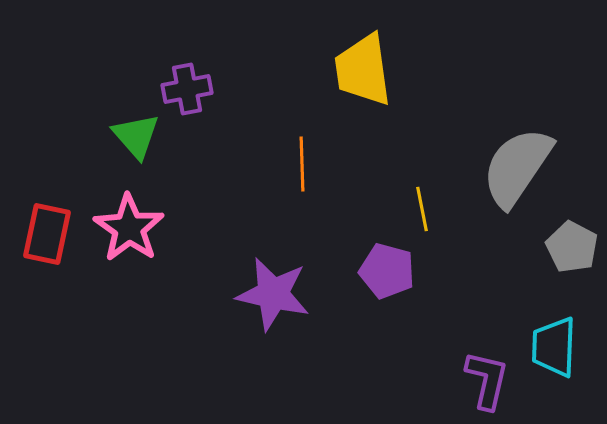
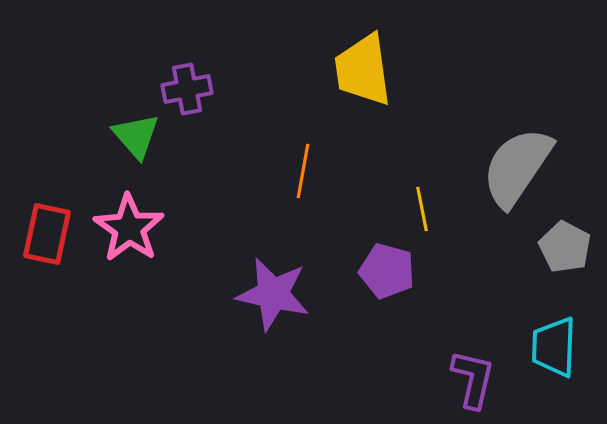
orange line: moved 1 px right, 7 px down; rotated 12 degrees clockwise
gray pentagon: moved 7 px left
purple L-shape: moved 14 px left, 1 px up
